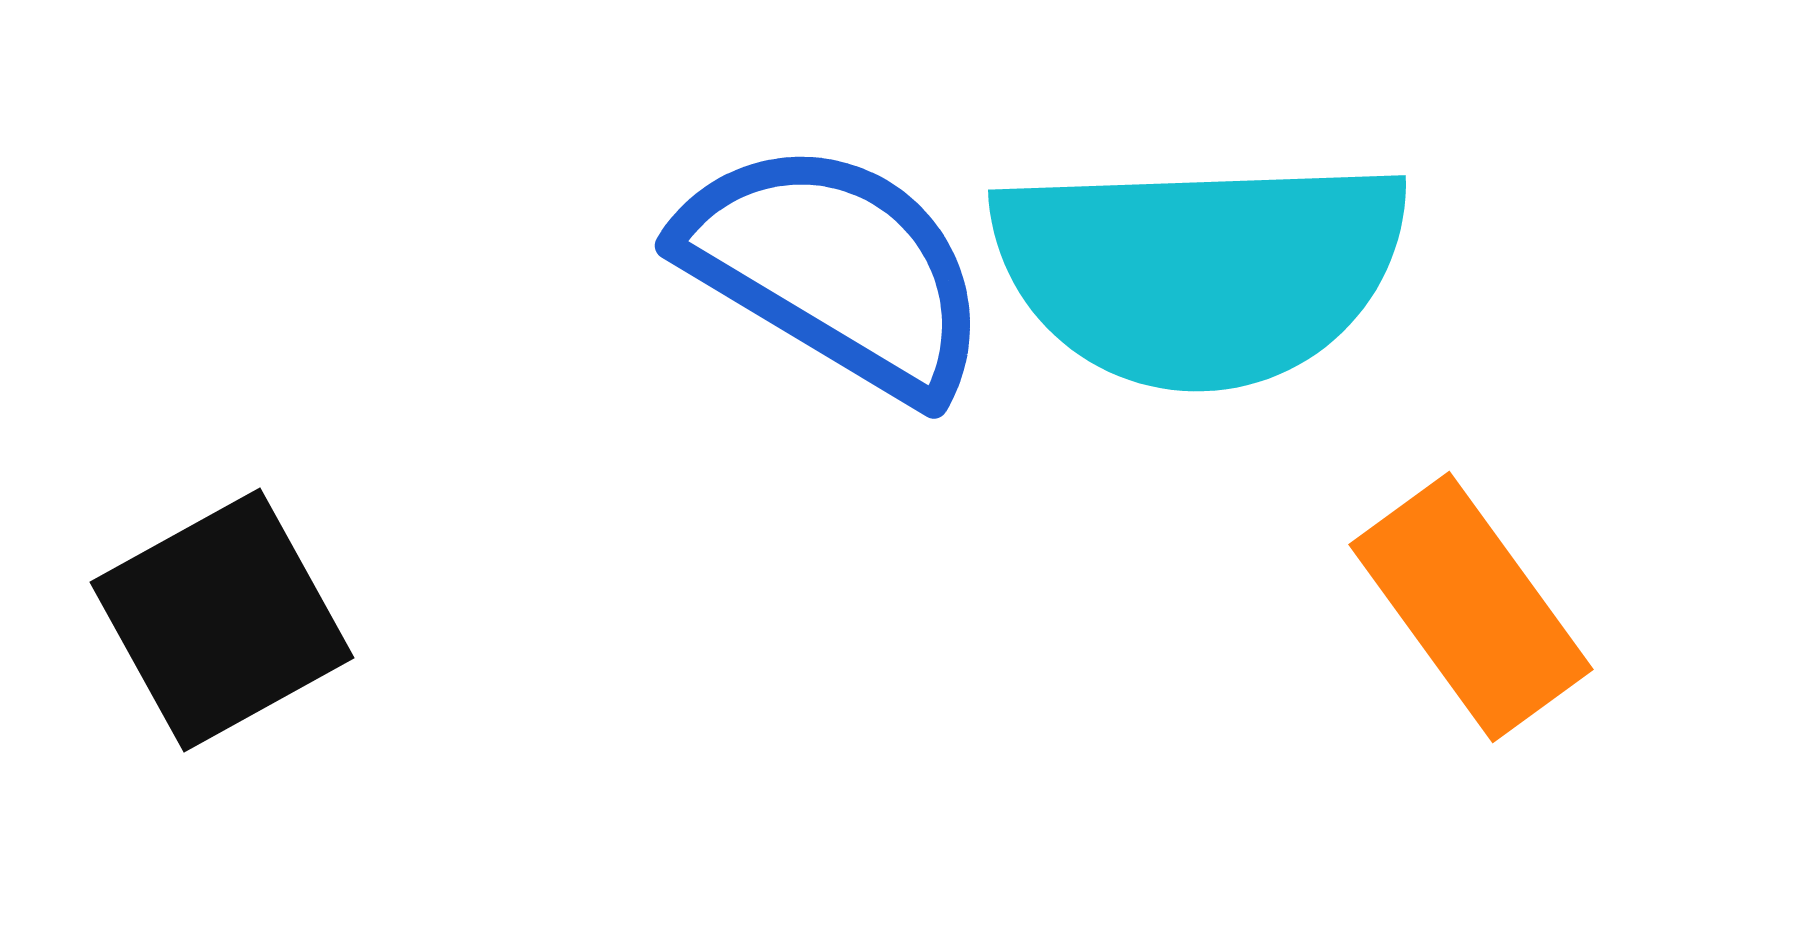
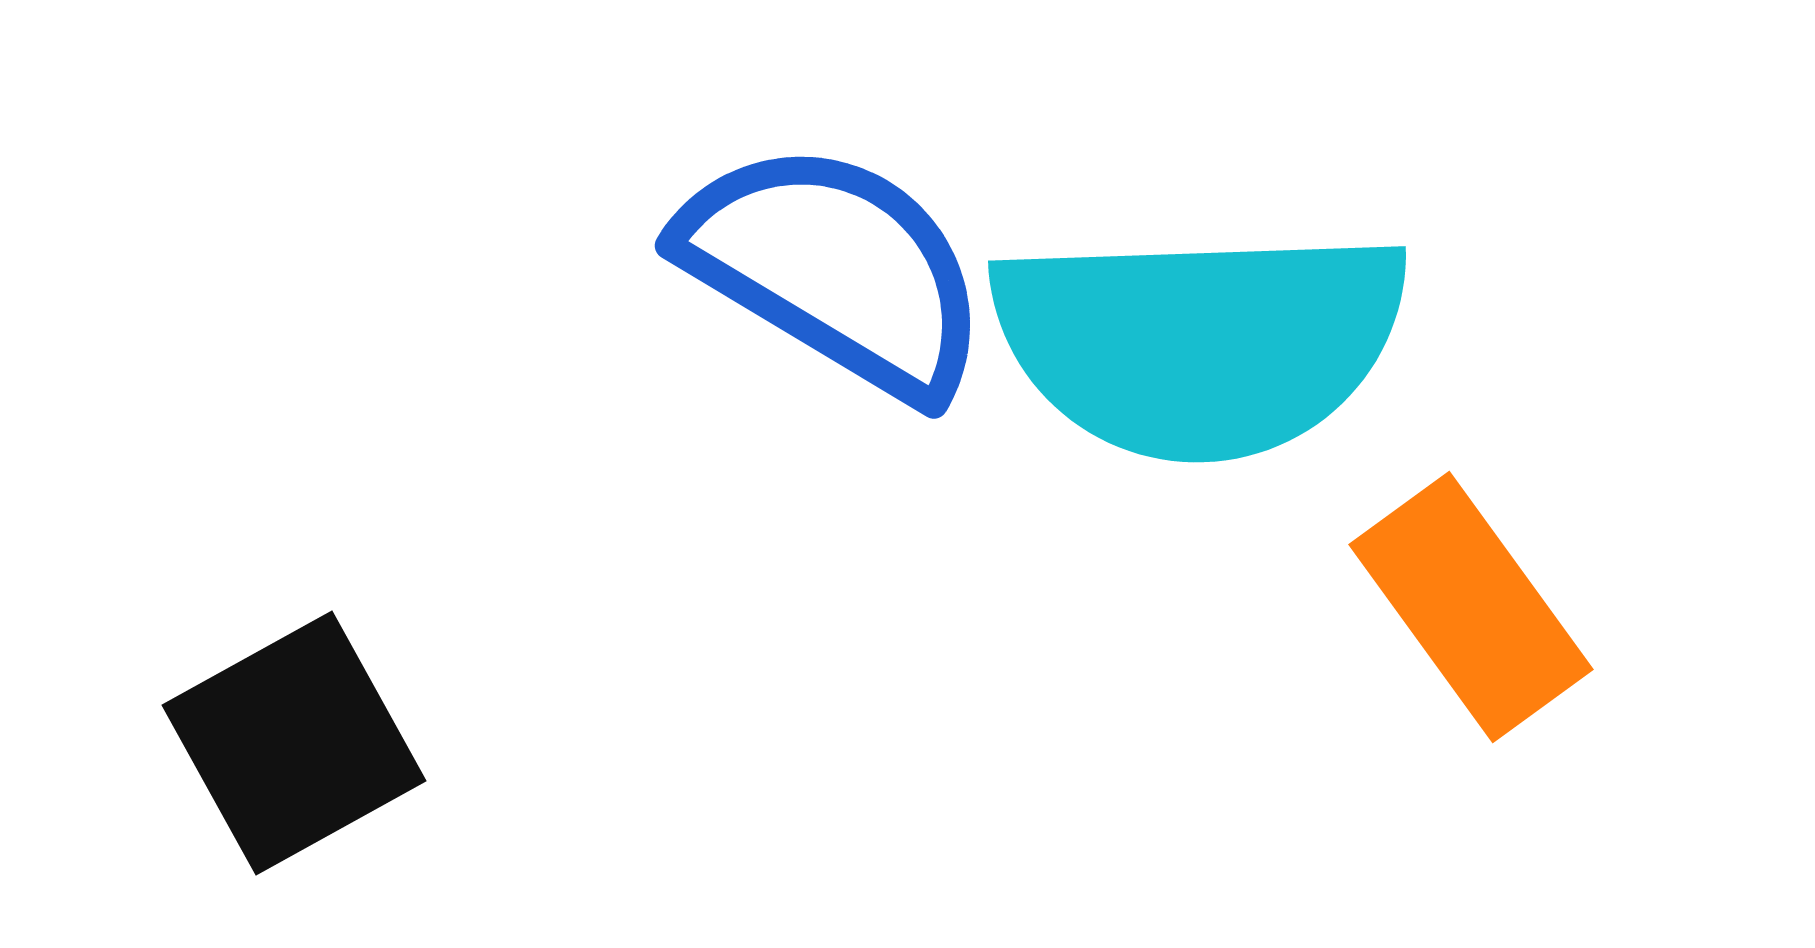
cyan semicircle: moved 71 px down
black square: moved 72 px right, 123 px down
